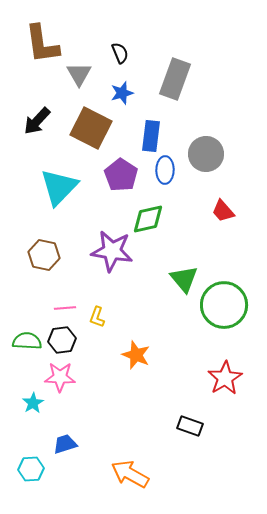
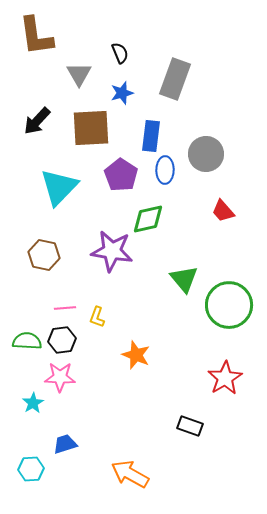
brown L-shape: moved 6 px left, 8 px up
brown square: rotated 30 degrees counterclockwise
green circle: moved 5 px right
